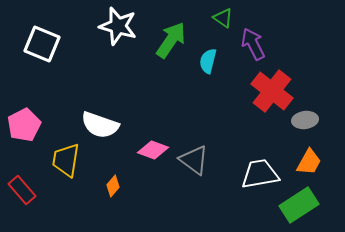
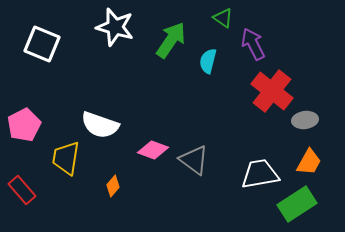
white star: moved 3 px left, 1 px down
yellow trapezoid: moved 2 px up
green rectangle: moved 2 px left, 1 px up
